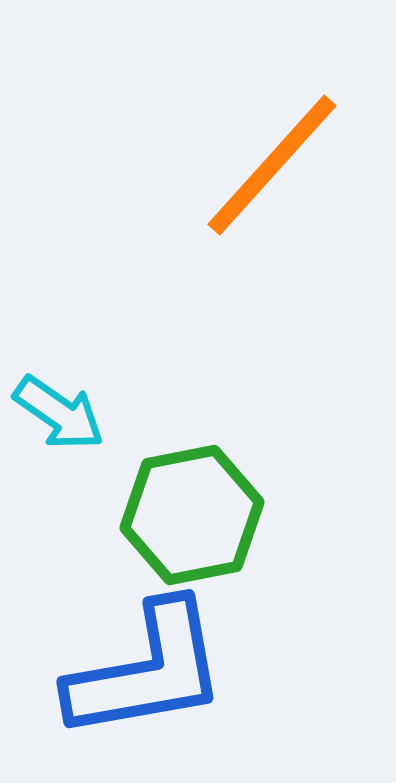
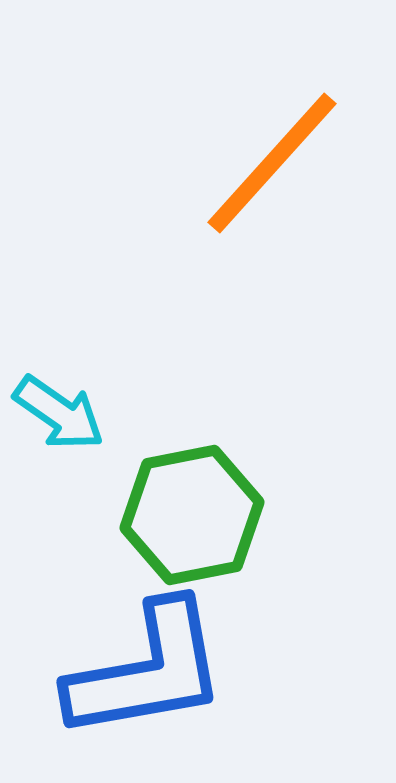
orange line: moved 2 px up
